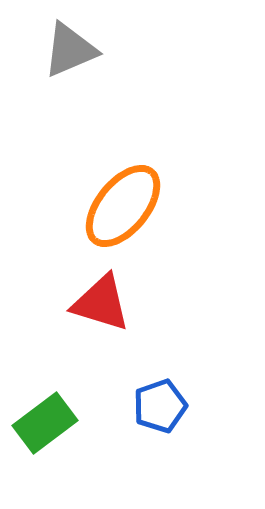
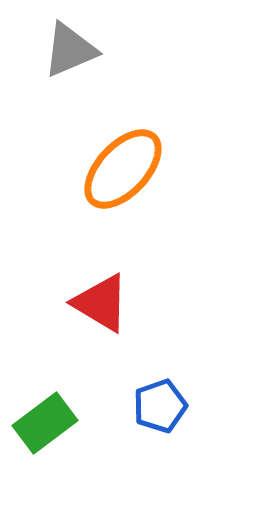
orange ellipse: moved 37 px up; rotated 4 degrees clockwise
red triangle: rotated 14 degrees clockwise
